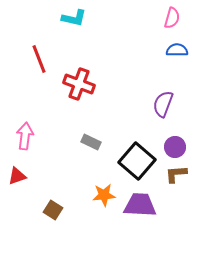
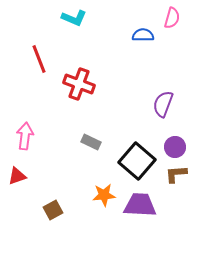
cyan L-shape: rotated 10 degrees clockwise
blue semicircle: moved 34 px left, 15 px up
brown square: rotated 30 degrees clockwise
